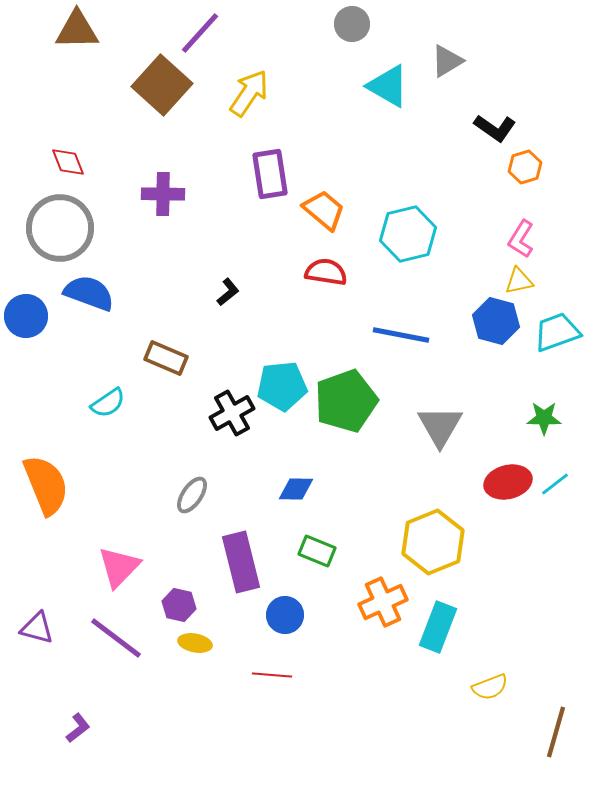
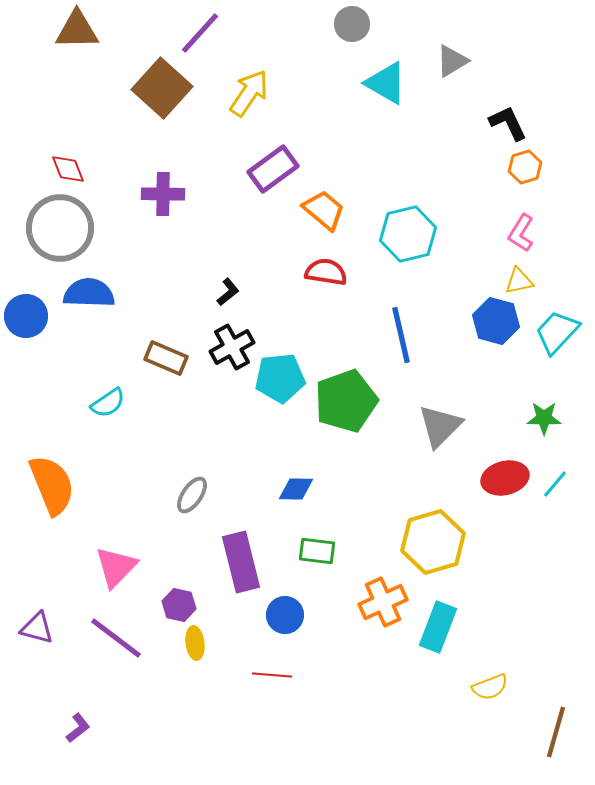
gray triangle at (447, 61): moved 5 px right
brown square at (162, 85): moved 3 px down
cyan triangle at (388, 86): moved 2 px left, 3 px up
black L-shape at (495, 128): moved 13 px right, 5 px up; rotated 150 degrees counterclockwise
red diamond at (68, 162): moved 7 px down
purple rectangle at (270, 174): moved 3 px right, 5 px up; rotated 63 degrees clockwise
pink L-shape at (521, 239): moved 6 px up
blue semicircle at (89, 293): rotated 18 degrees counterclockwise
cyan trapezoid at (557, 332): rotated 27 degrees counterclockwise
blue line at (401, 335): rotated 66 degrees clockwise
cyan pentagon at (282, 386): moved 2 px left, 8 px up
black cross at (232, 413): moved 66 px up
gray triangle at (440, 426): rotated 15 degrees clockwise
red ellipse at (508, 482): moved 3 px left, 4 px up
cyan line at (555, 484): rotated 12 degrees counterclockwise
orange semicircle at (46, 485): moved 6 px right
yellow hexagon at (433, 542): rotated 6 degrees clockwise
green rectangle at (317, 551): rotated 15 degrees counterclockwise
pink triangle at (119, 567): moved 3 px left
yellow ellipse at (195, 643): rotated 72 degrees clockwise
